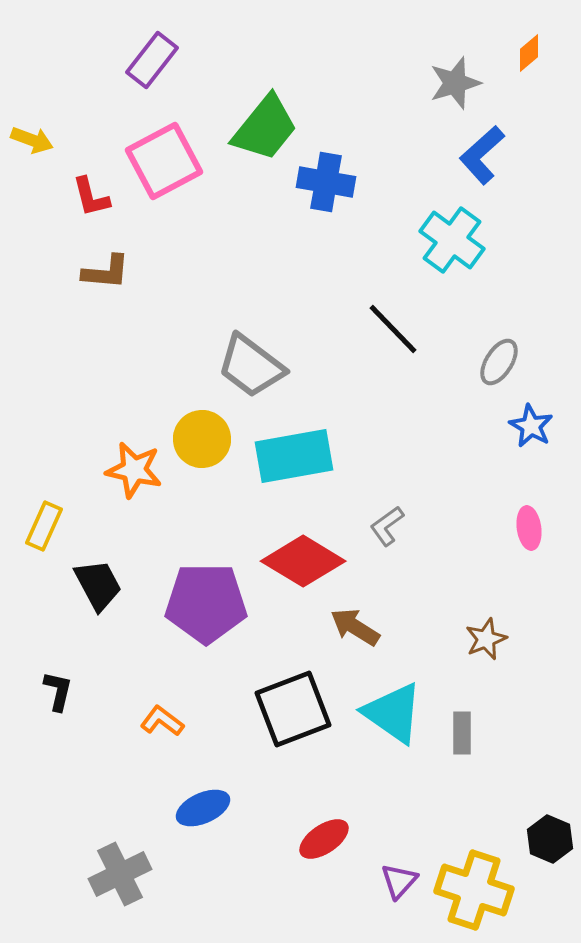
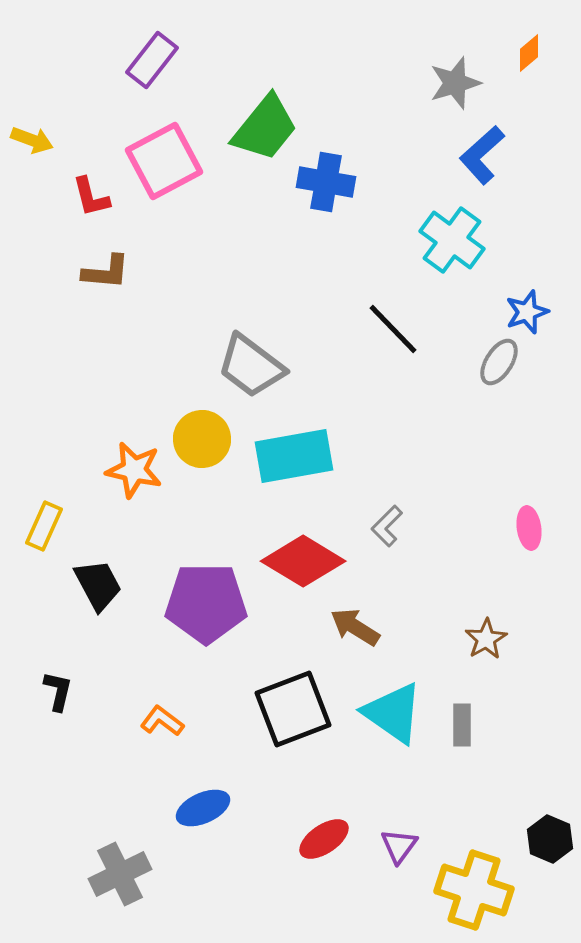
blue star: moved 4 px left, 114 px up; rotated 24 degrees clockwise
gray L-shape: rotated 9 degrees counterclockwise
brown star: rotated 9 degrees counterclockwise
gray rectangle: moved 8 px up
purple triangle: moved 35 px up; rotated 6 degrees counterclockwise
